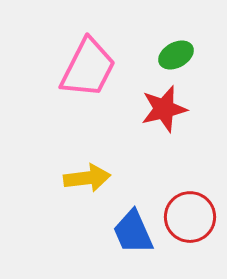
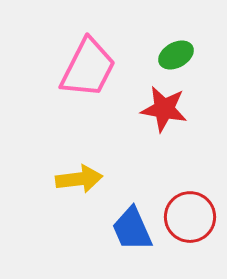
red star: rotated 24 degrees clockwise
yellow arrow: moved 8 px left, 1 px down
blue trapezoid: moved 1 px left, 3 px up
